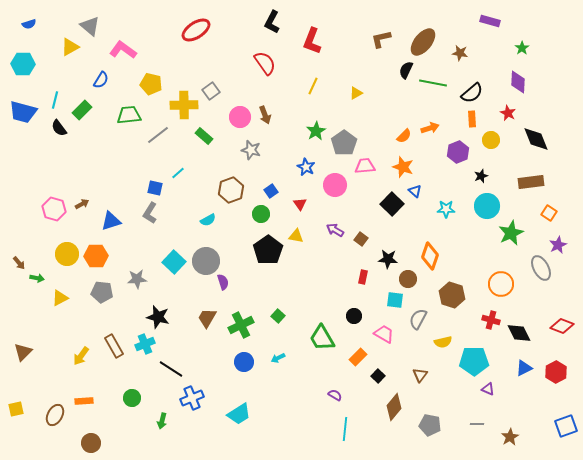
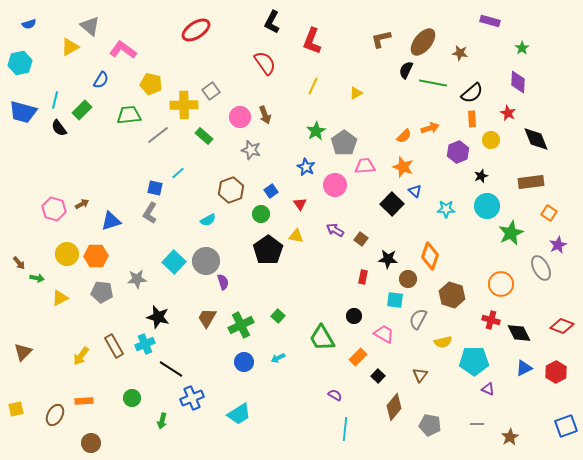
cyan hexagon at (23, 64): moved 3 px left, 1 px up; rotated 15 degrees counterclockwise
